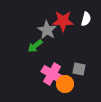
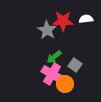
white semicircle: rotated 112 degrees counterclockwise
green arrow: moved 19 px right, 11 px down
gray square: moved 4 px left, 4 px up; rotated 24 degrees clockwise
